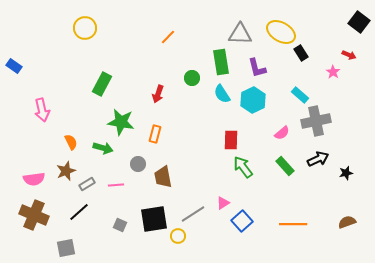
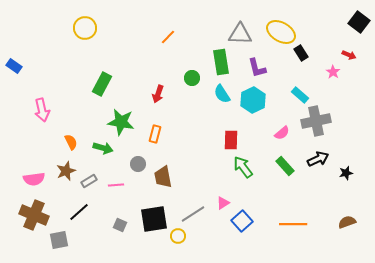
gray rectangle at (87, 184): moved 2 px right, 3 px up
gray square at (66, 248): moved 7 px left, 8 px up
